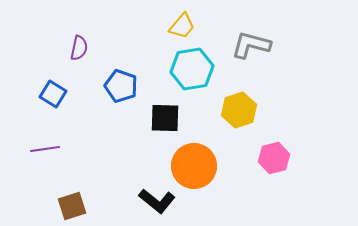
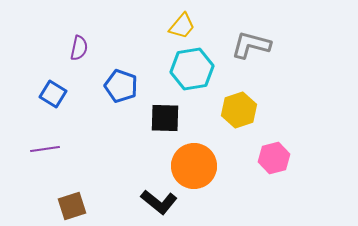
black L-shape: moved 2 px right, 1 px down
